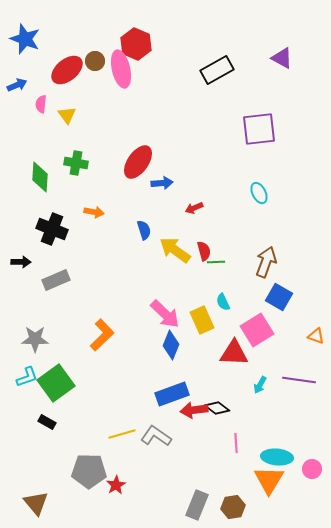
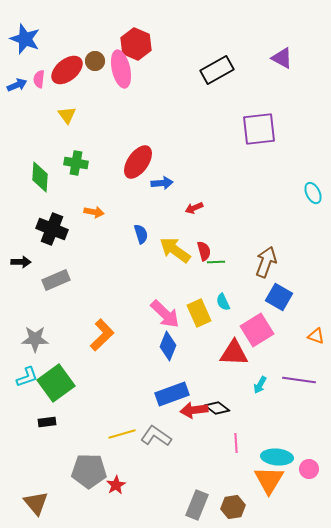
pink semicircle at (41, 104): moved 2 px left, 25 px up
cyan ellipse at (259, 193): moved 54 px right
blue semicircle at (144, 230): moved 3 px left, 4 px down
yellow rectangle at (202, 320): moved 3 px left, 7 px up
blue diamond at (171, 345): moved 3 px left, 1 px down
black rectangle at (47, 422): rotated 36 degrees counterclockwise
pink circle at (312, 469): moved 3 px left
